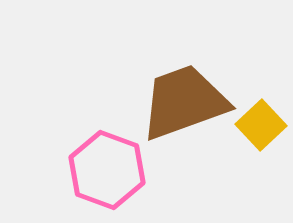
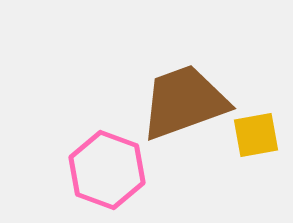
yellow square: moved 5 px left, 10 px down; rotated 33 degrees clockwise
